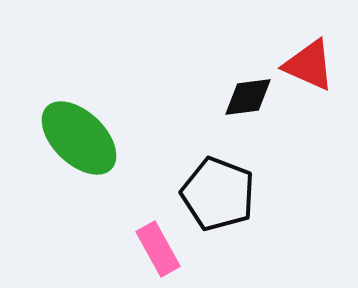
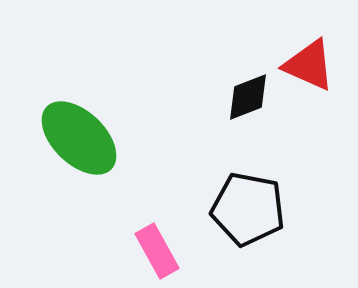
black diamond: rotated 14 degrees counterclockwise
black pentagon: moved 30 px right, 15 px down; rotated 10 degrees counterclockwise
pink rectangle: moved 1 px left, 2 px down
